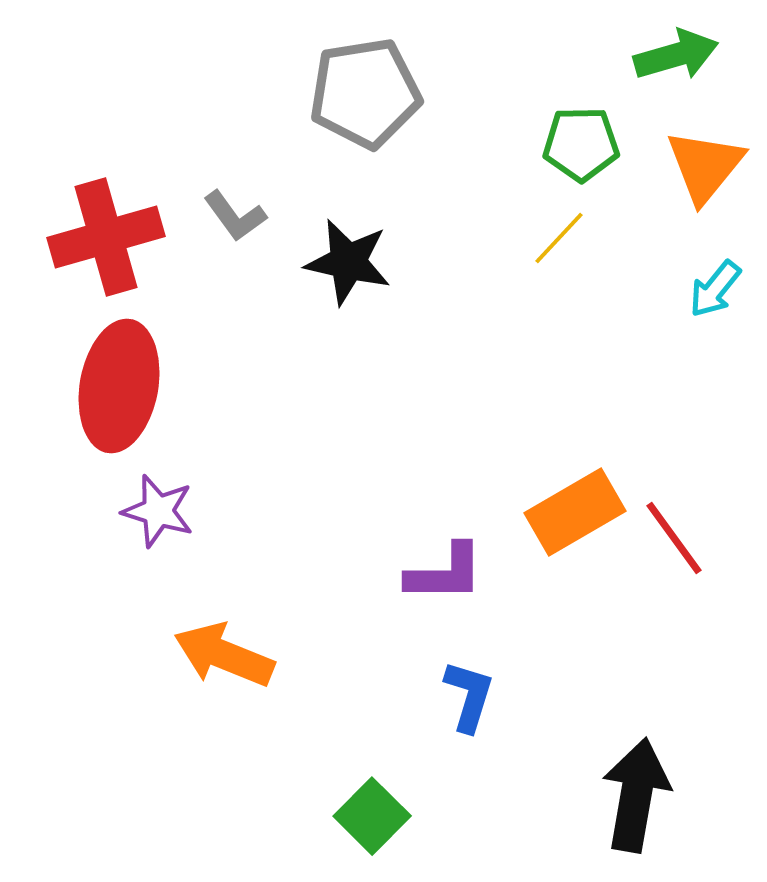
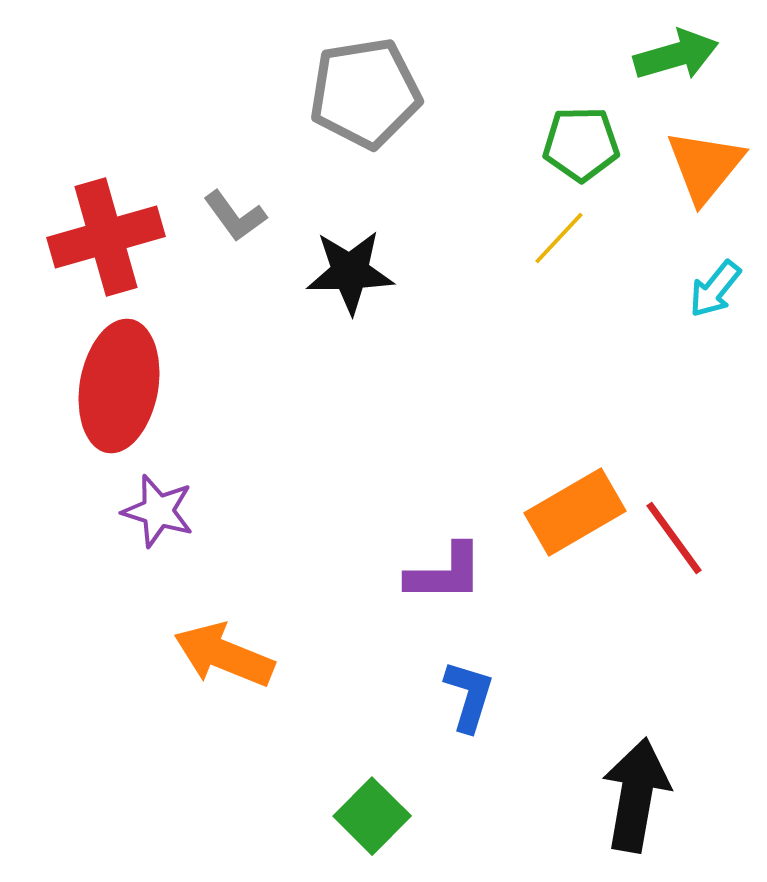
black star: moved 2 px right, 10 px down; rotated 14 degrees counterclockwise
